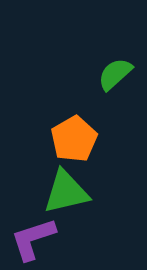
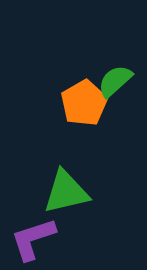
green semicircle: moved 7 px down
orange pentagon: moved 10 px right, 36 px up
